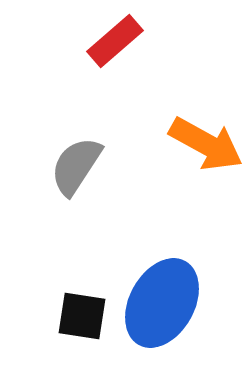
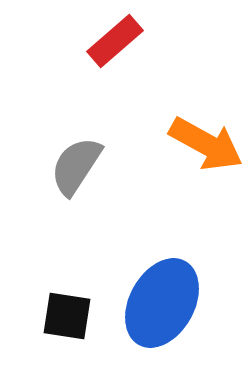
black square: moved 15 px left
